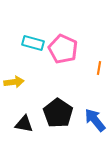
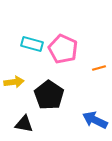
cyan rectangle: moved 1 px left, 1 px down
orange line: rotated 64 degrees clockwise
black pentagon: moved 9 px left, 18 px up
blue arrow: rotated 25 degrees counterclockwise
